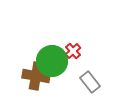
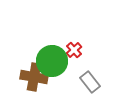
red cross: moved 1 px right, 1 px up
brown cross: moved 2 px left, 1 px down
